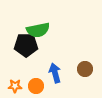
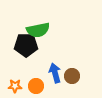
brown circle: moved 13 px left, 7 px down
